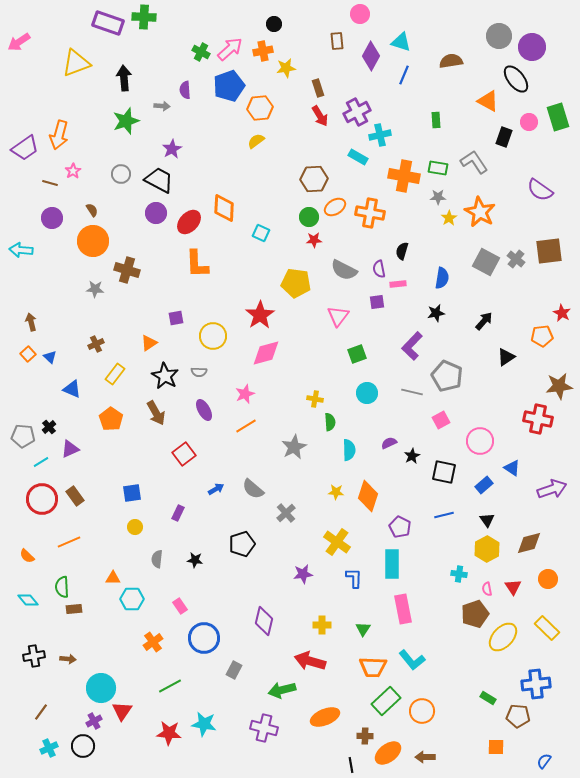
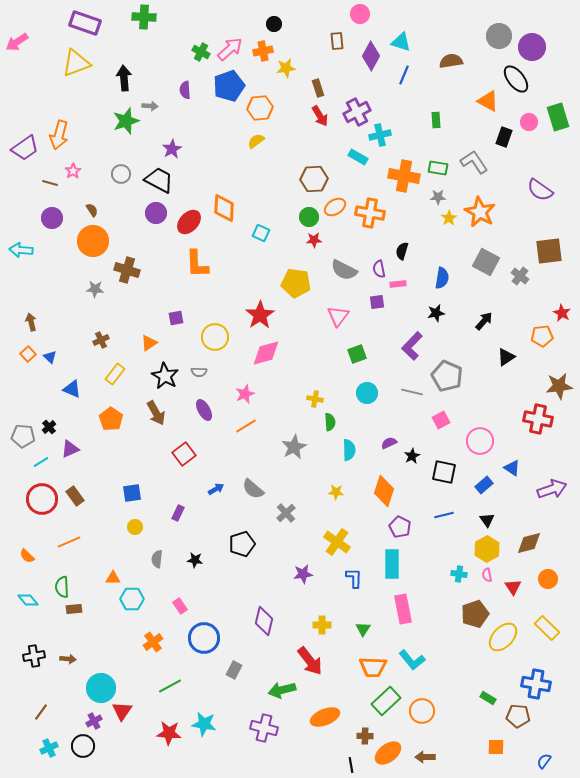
purple rectangle at (108, 23): moved 23 px left
pink arrow at (19, 42): moved 2 px left
gray arrow at (162, 106): moved 12 px left
gray cross at (516, 259): moved 4 px right, 17 px down
yellow circle at (213, 336): moved 2 px right, 1 px down
brown cross at (96, 344): moved 5 px right, 4 px up
orange diamond at (368, 496): moved 16 px right, 5 px up
pink semicircle at (487, 589): moved 14 px up
red arrow at (310, 661): rotated 144 degrees counterclockwise
blue cross at (536, 684): rotated 16 degrees clockwise
